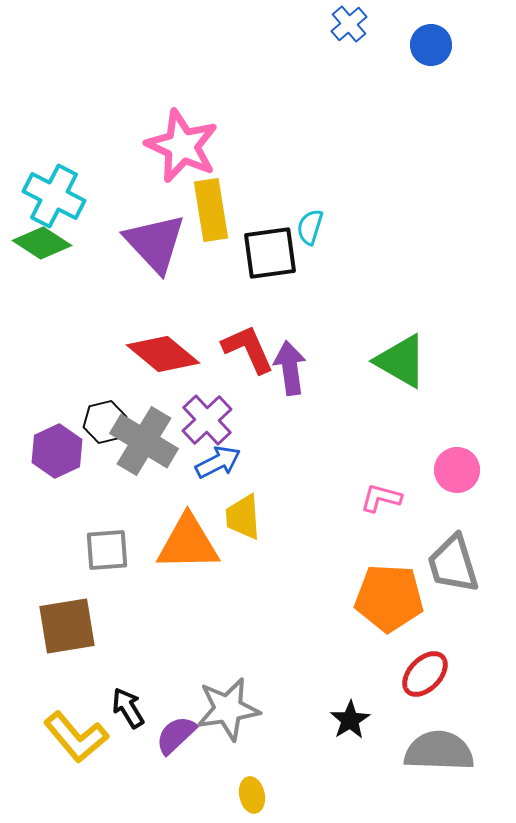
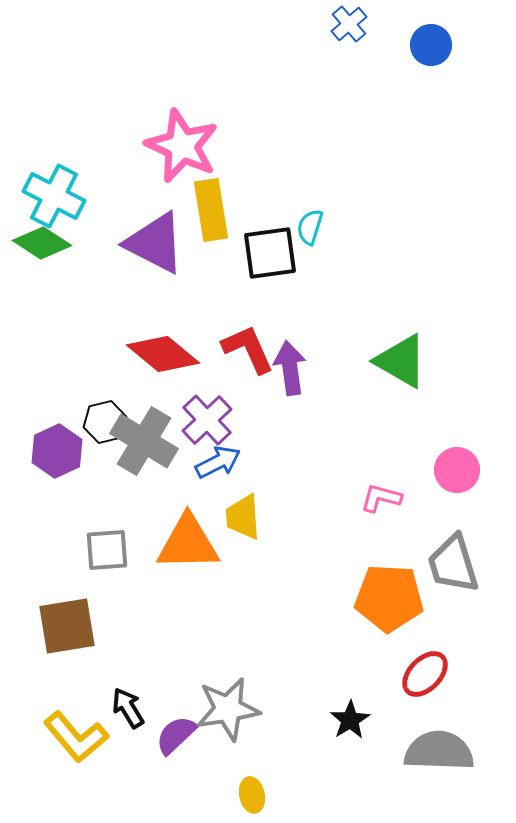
purple triangle: rotated 20 degrees counterclockwise
